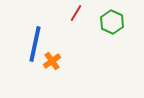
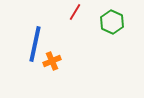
red line: moved 1 px left, 1 px up
orange cross: rotated 12 degrees clockwise
